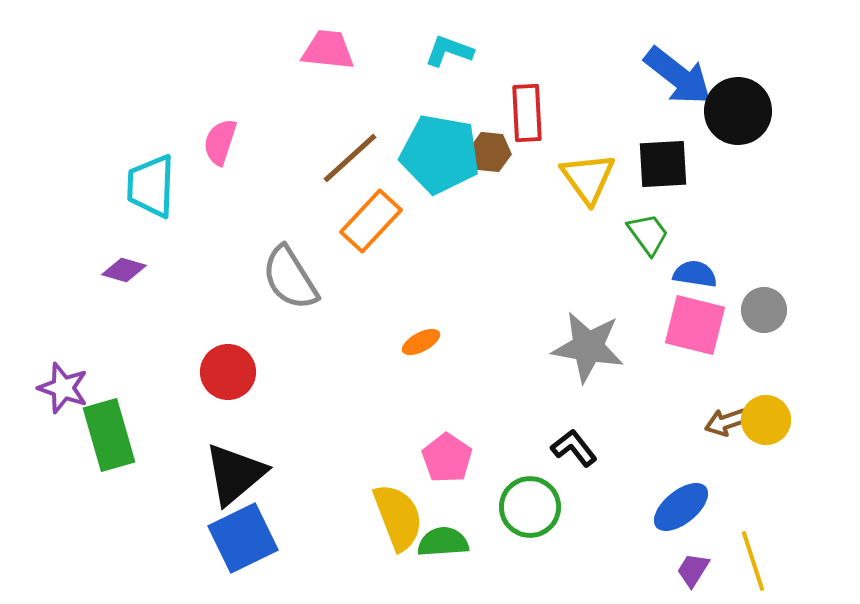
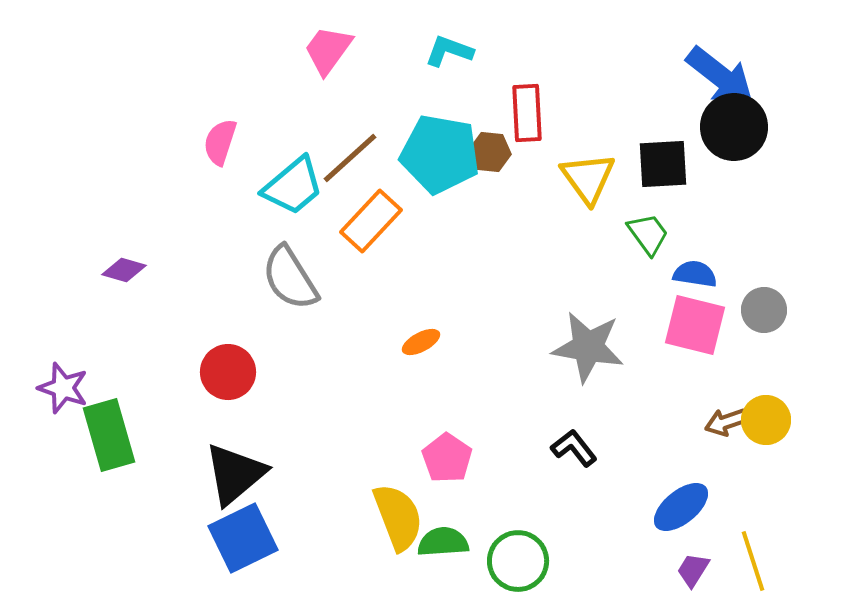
pink trapezoid: rotated 60 degrees counterclockwise
blue arrow: moved 42 px right
black circle: moved 4 px left, 16 px down
cyan trapezoid: moved 142 px right; rotated 132 degrees counterclockwise
green circle: moved 12 px left, 54 px down
